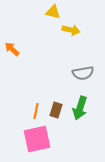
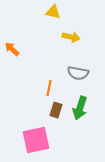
yellow arrow: moved 7 px down
gray semicircle: moved 5 px left; rotated 20 degrees clockwise
orange line: moved 13 px right, 23 px up
pink square: moved 1 px left, 1 px down
